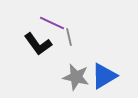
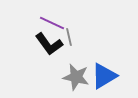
black L-shape: moved 11 px right
